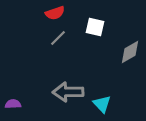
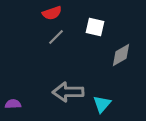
red semicircle: moved 3 px left
gray line: moved 2 px left, 1 px up
gray diamond: moved 9 px left, 3 px down
cyan triangle: rotated 24 degrees clockwise
